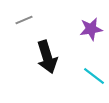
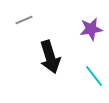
black arrow: moved 3 px right
cyan line: rotated 15 degrees clockwise
